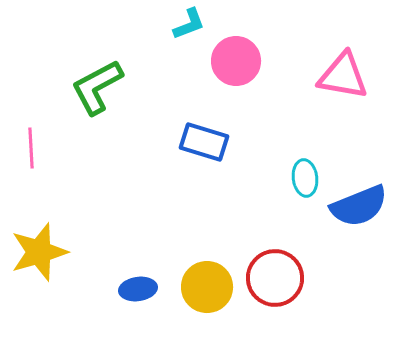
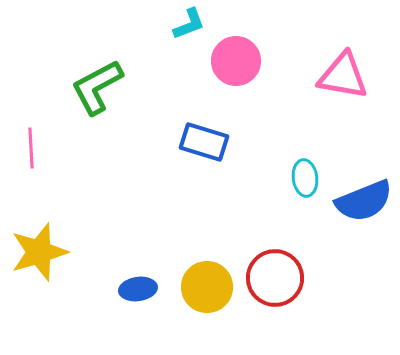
blue semicircle: moved 5 px right, 5 px up
